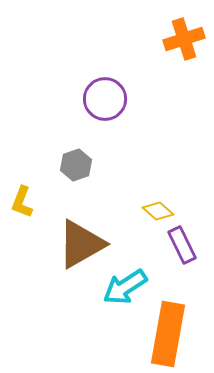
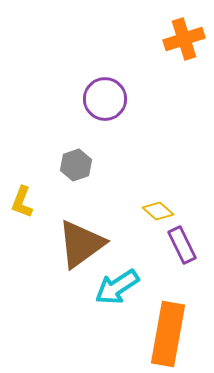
brown triangle: rotated 6 degrees counterclockwise
cyan arrow: moved 8 px left
